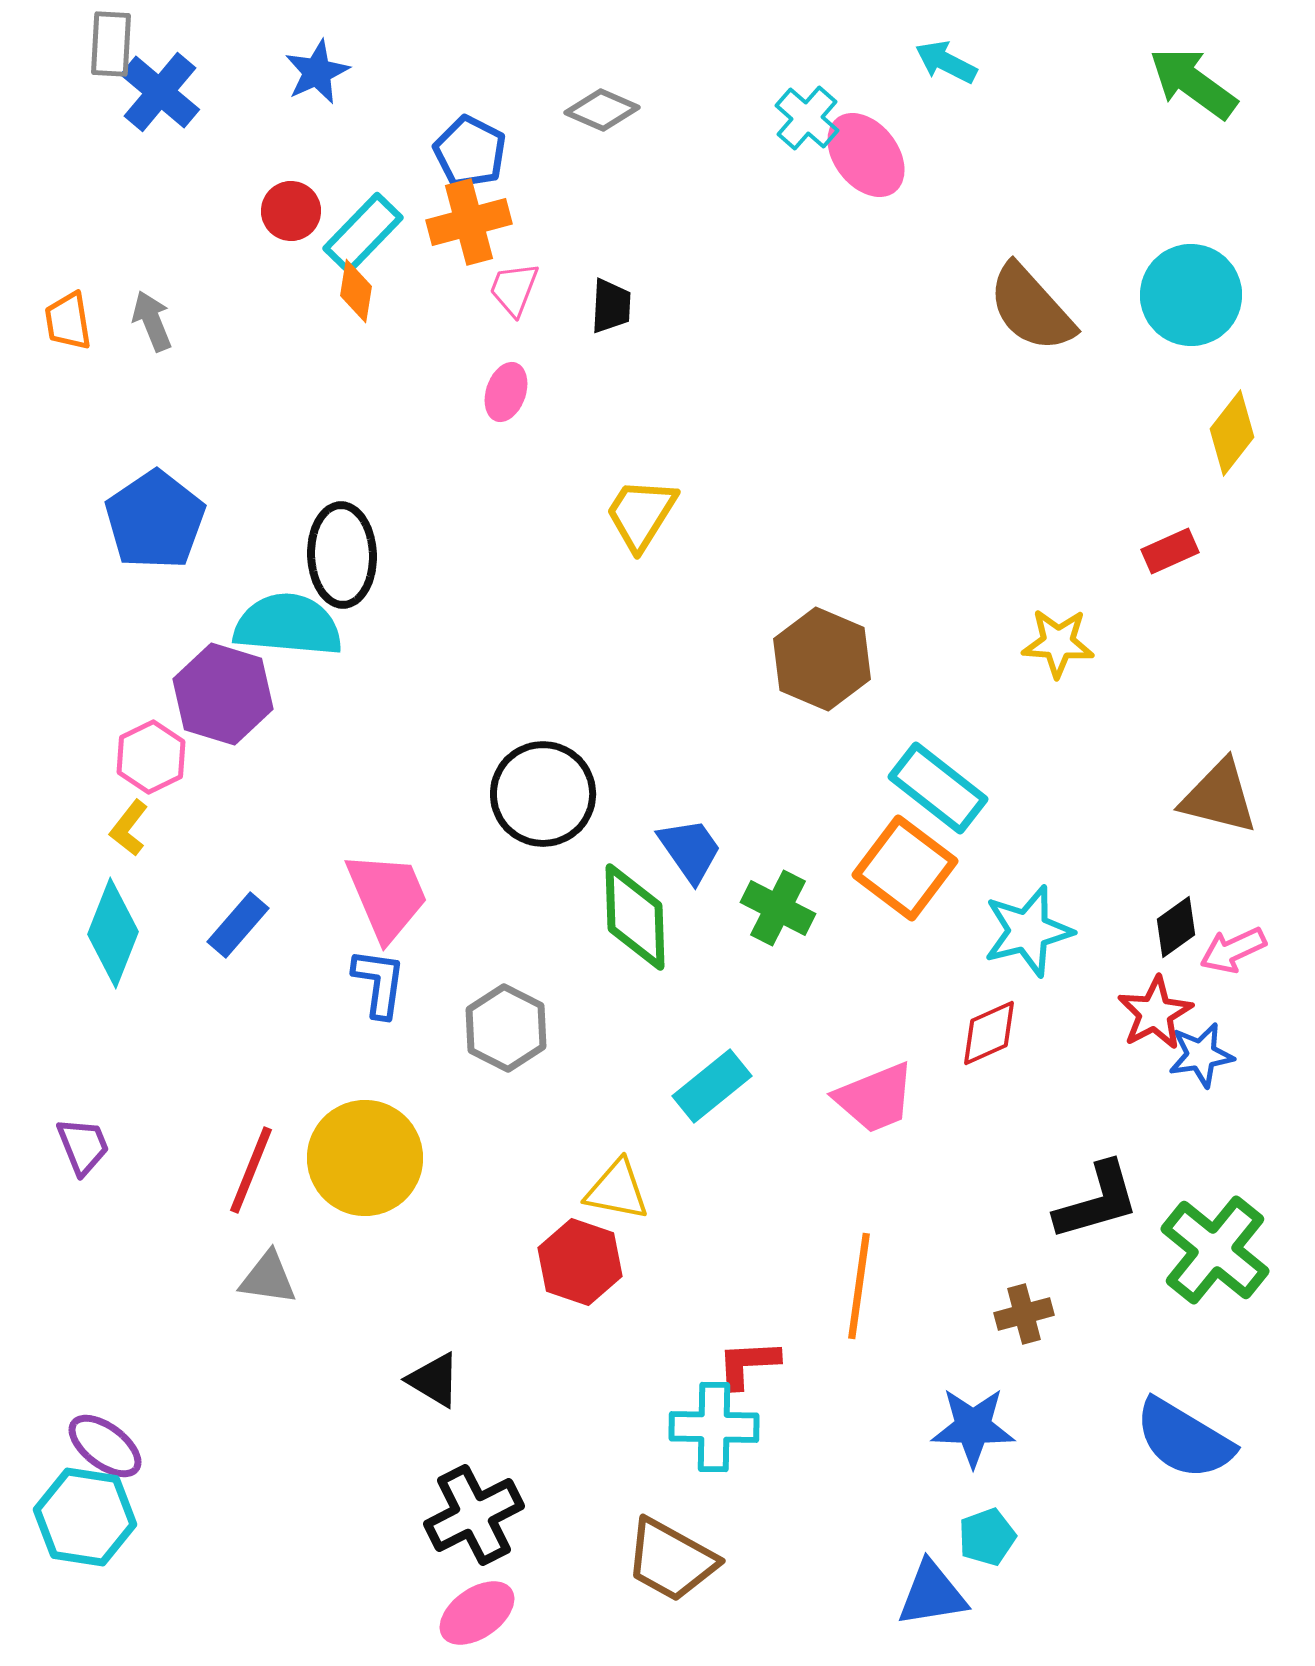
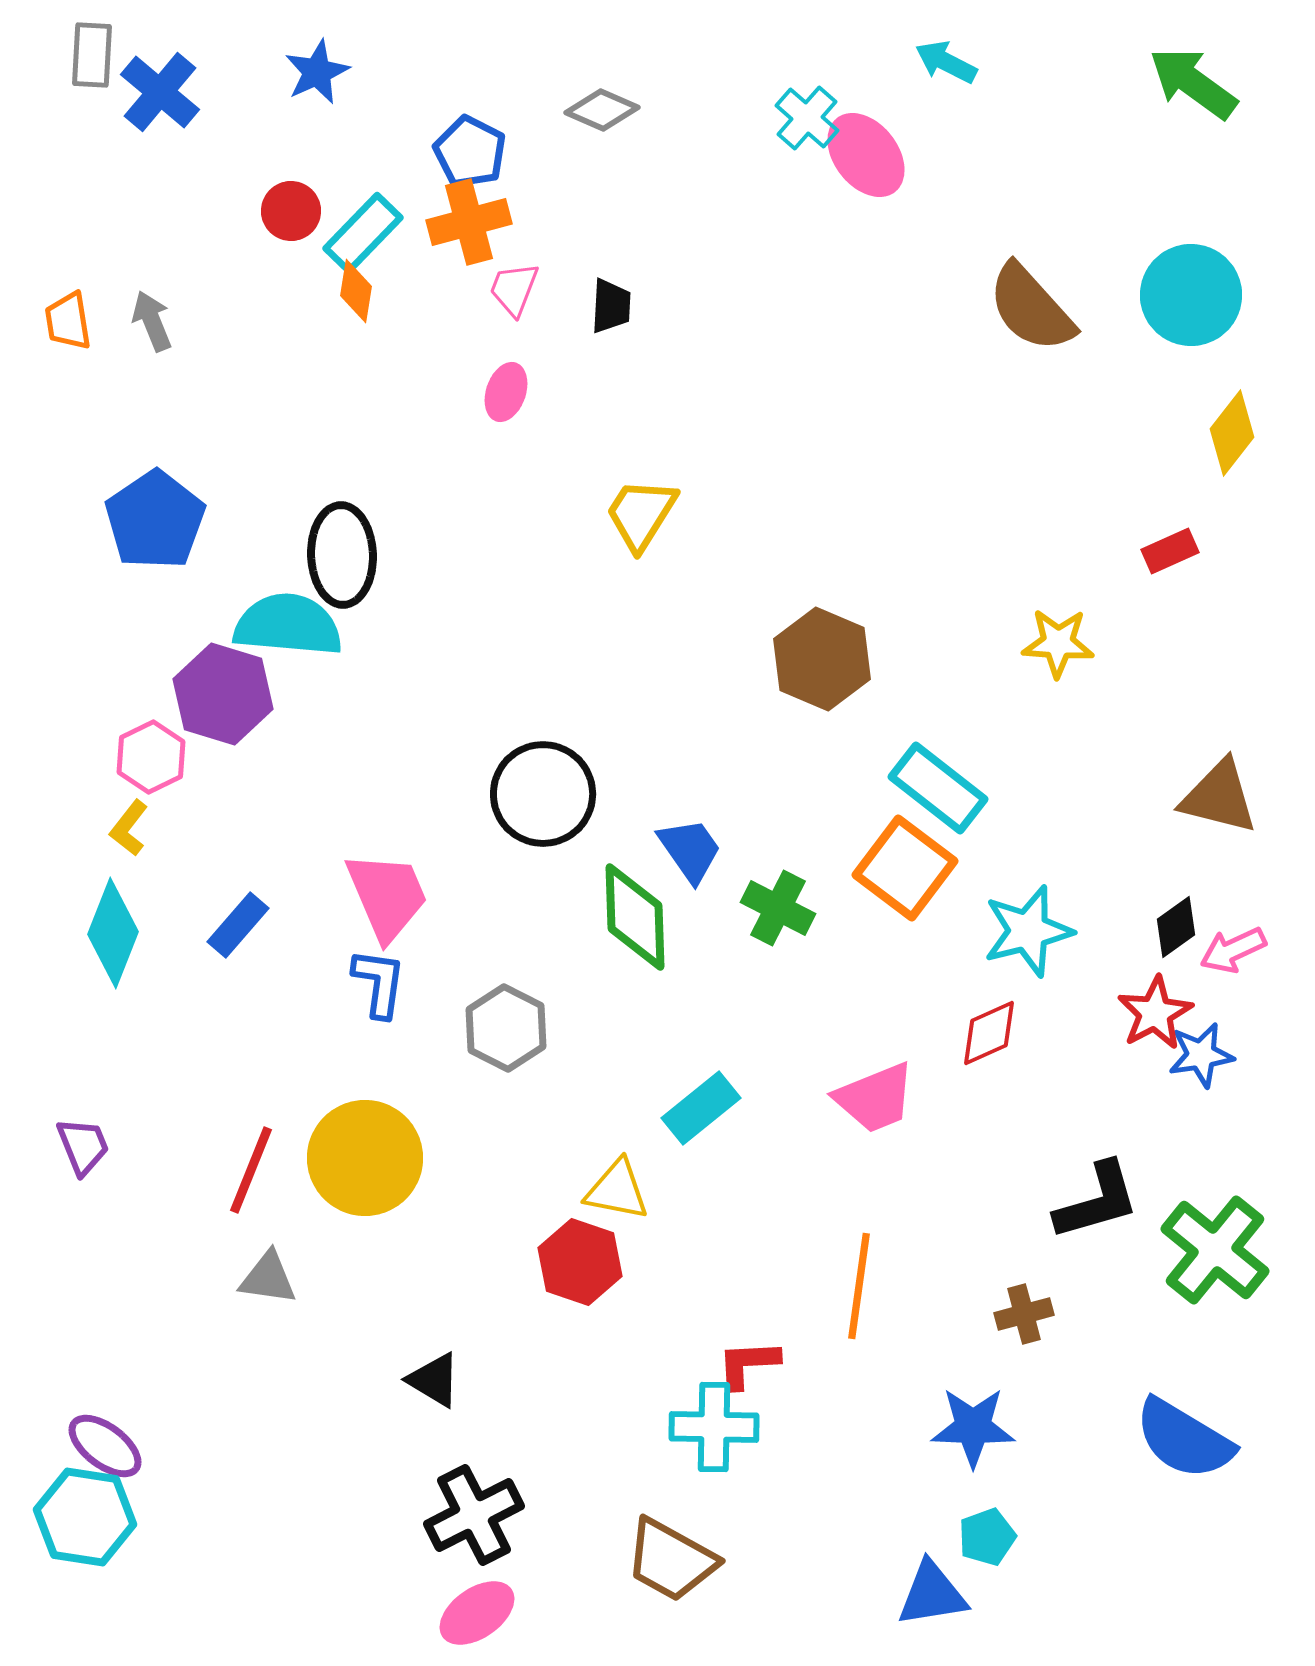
gray rectangle at (111, 44): moved 19 px left, 11 px down
cyan rectangle at (712, 1086): moved 11 px left, 22 px down
